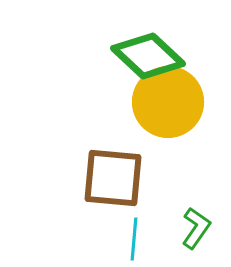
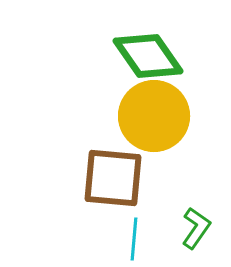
green diamond: rotated 12 degrees clockwise
yellow circle: moved 14 px left, 14 px down
